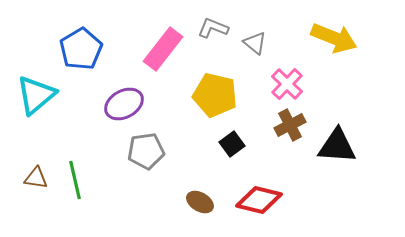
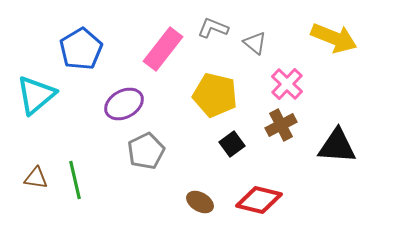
brown cross: moved 9 px left
gray pentagon: rotated 18 degrees counterclockwise
